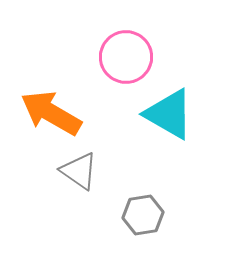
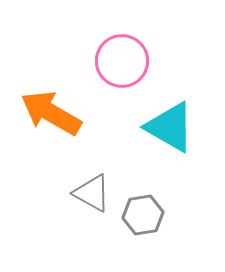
pink circle: moved 4 px left, 4 px down
cyan triangle: moved 1 px right, 13 px down
gray triangle: moved 13 px right, 22 px down; rotated 6 degrees counterclockwise
